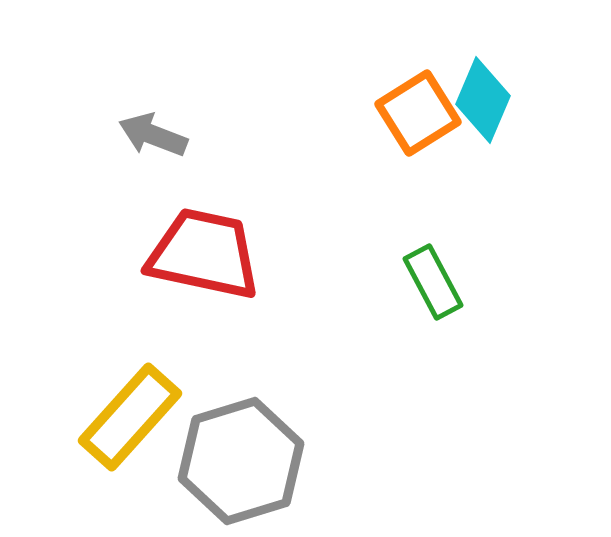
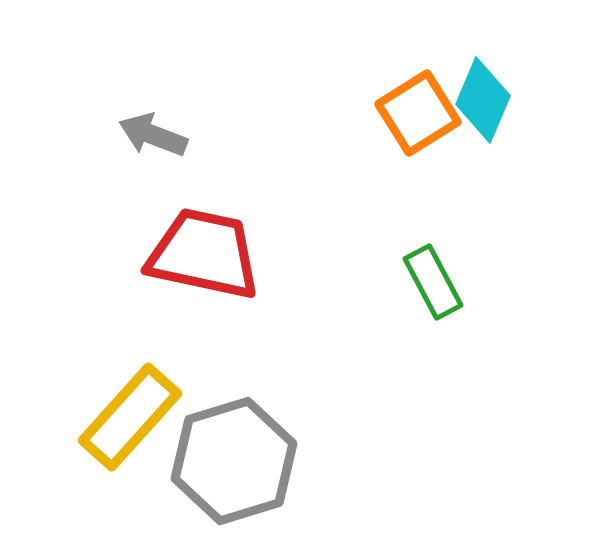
gray hexagon: moved 7 px left
